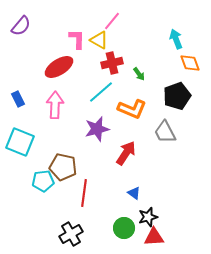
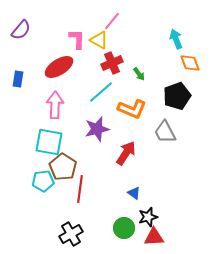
purple semicircle: moved 4 px down
red cross: rotated 10 degrees counterclockwise
blue rectangle: moved 20 px up; rotated 35 degrees clockwise
cyan square: moved 29 px right; rotated 12 degrees counterclockwise
brown pentagon: rotated 20 degrees clockwise
red line: moved 4 px left, 4 px up
